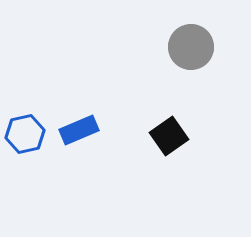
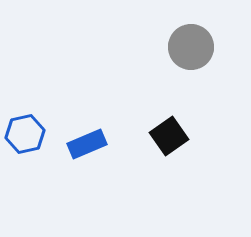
blue rectangle: moved 8 px right, 14 px down
